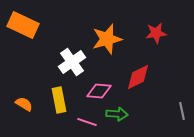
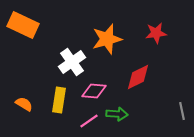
pink diamond: moved 5 px left
yellow rectangle: rotated 20 degrees clockwise
pink line: moved 2 px right, 1 px up; rotated 54 degrees counterclockwise
